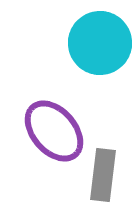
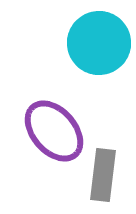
cyan circle: moved 1 px left
